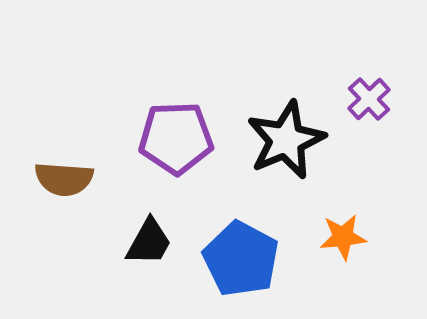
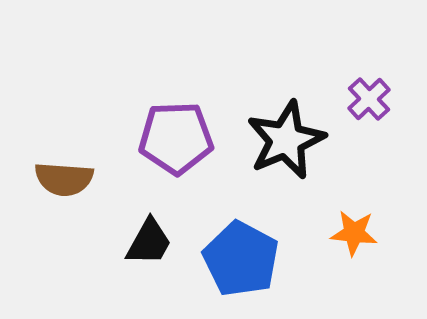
orange star: moved 11 px right, 4 px up; rotated 12 degrees clockwise
